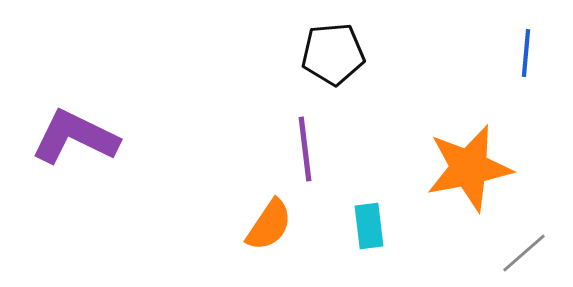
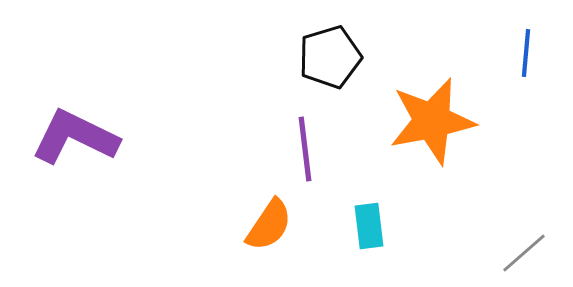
black pentagon: moved 3 px left, 3 px down; rotated 12 degrees counterclockwise
orange star: moved 37 px left, 47 px up
